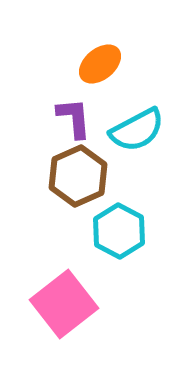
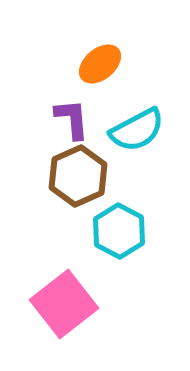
purple L-shape: moved 2 px left, 1 px down
